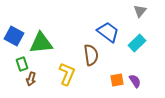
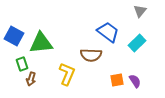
brown semicircle: rotated 100 degrees clockwise
